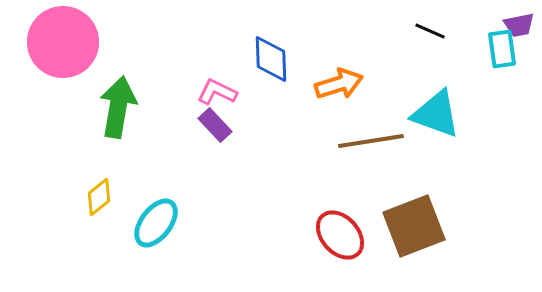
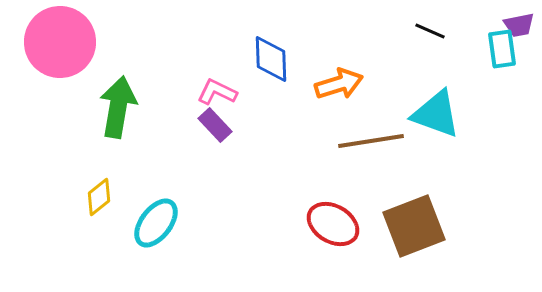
pink circle: moved 3 px left
red ellipse: moved 7 px left, 11 px up; rotated 18 degrees counterclockwise
